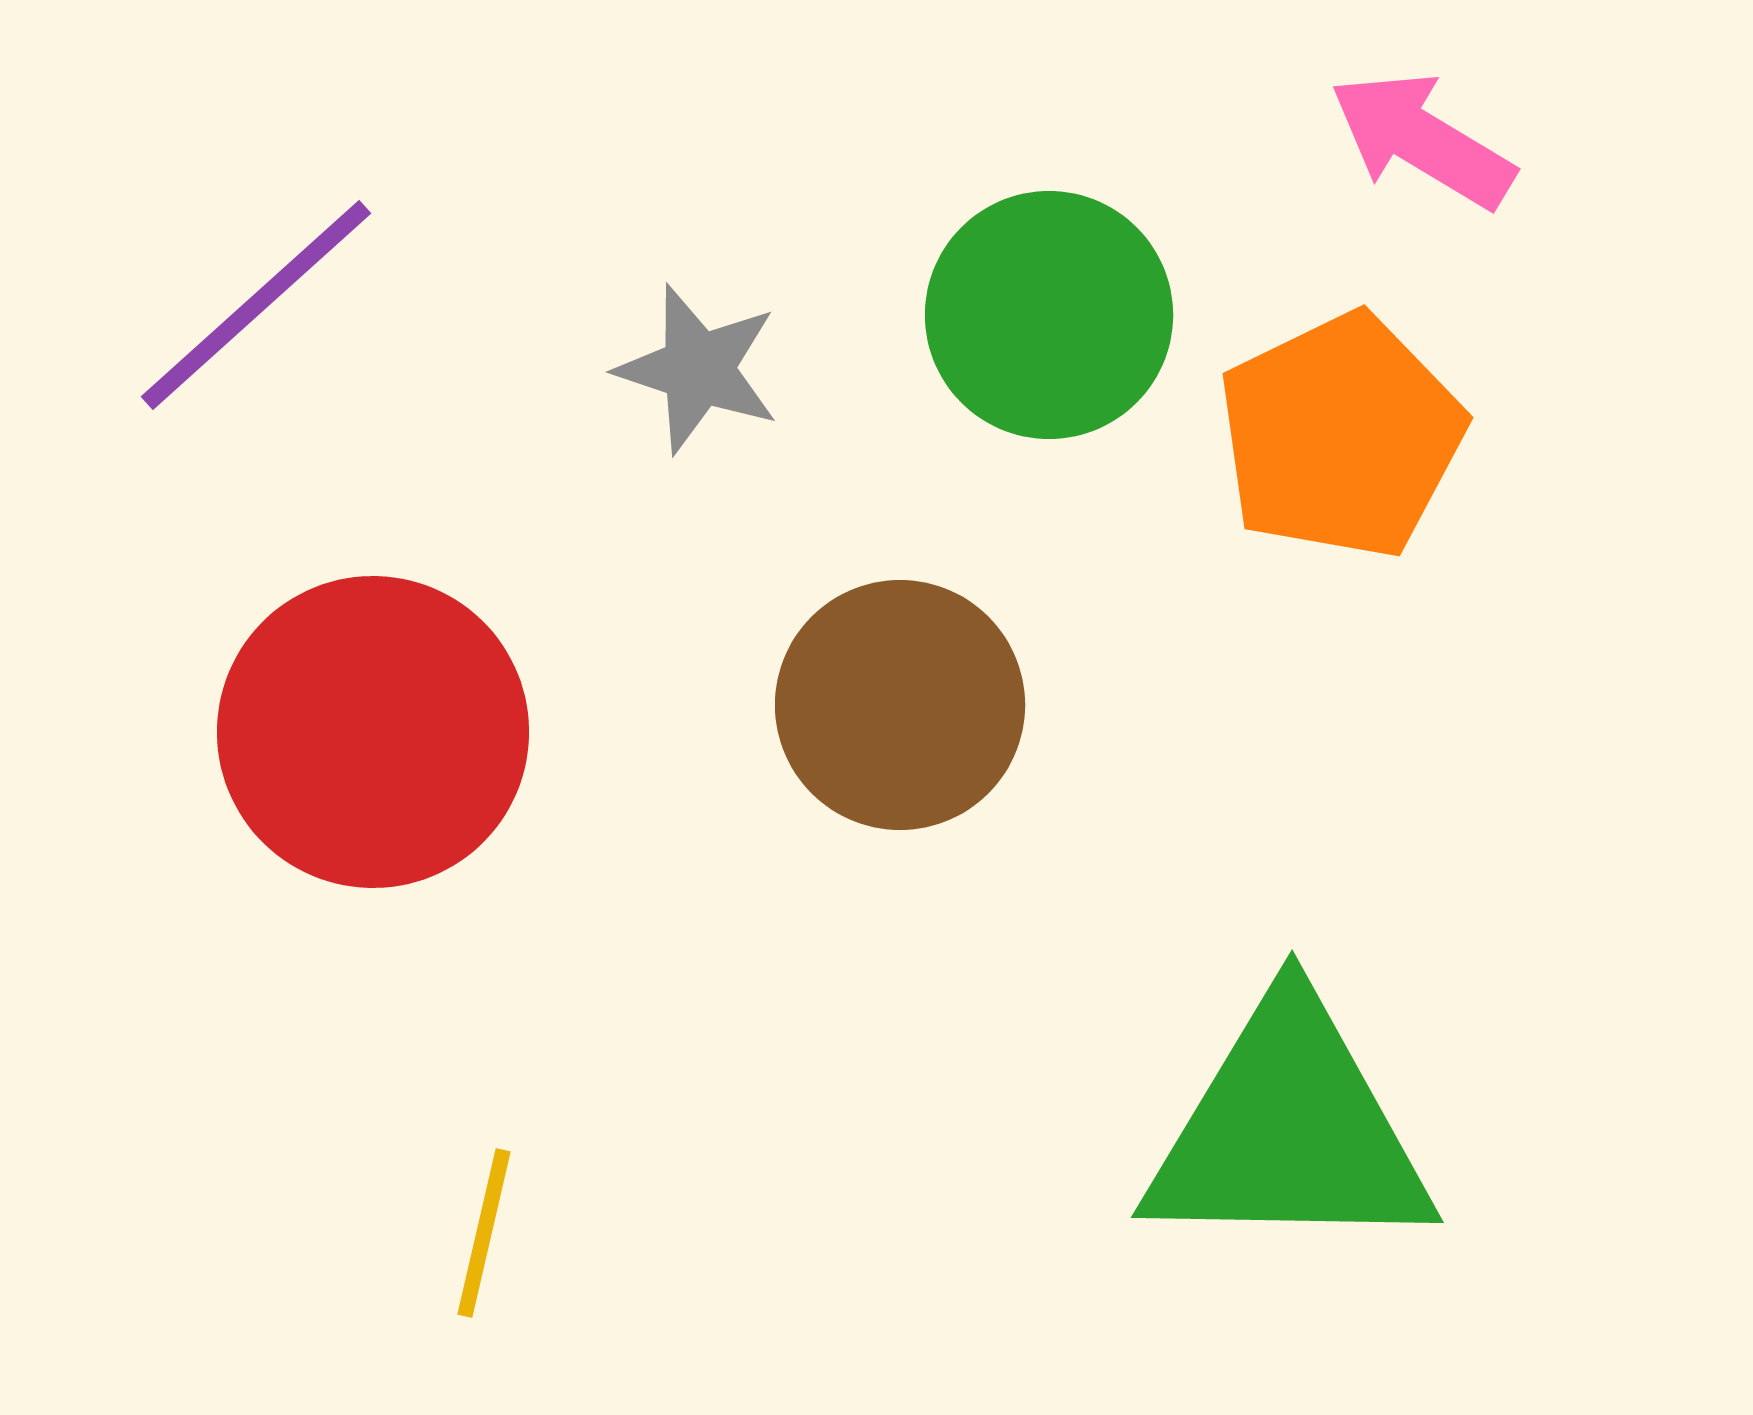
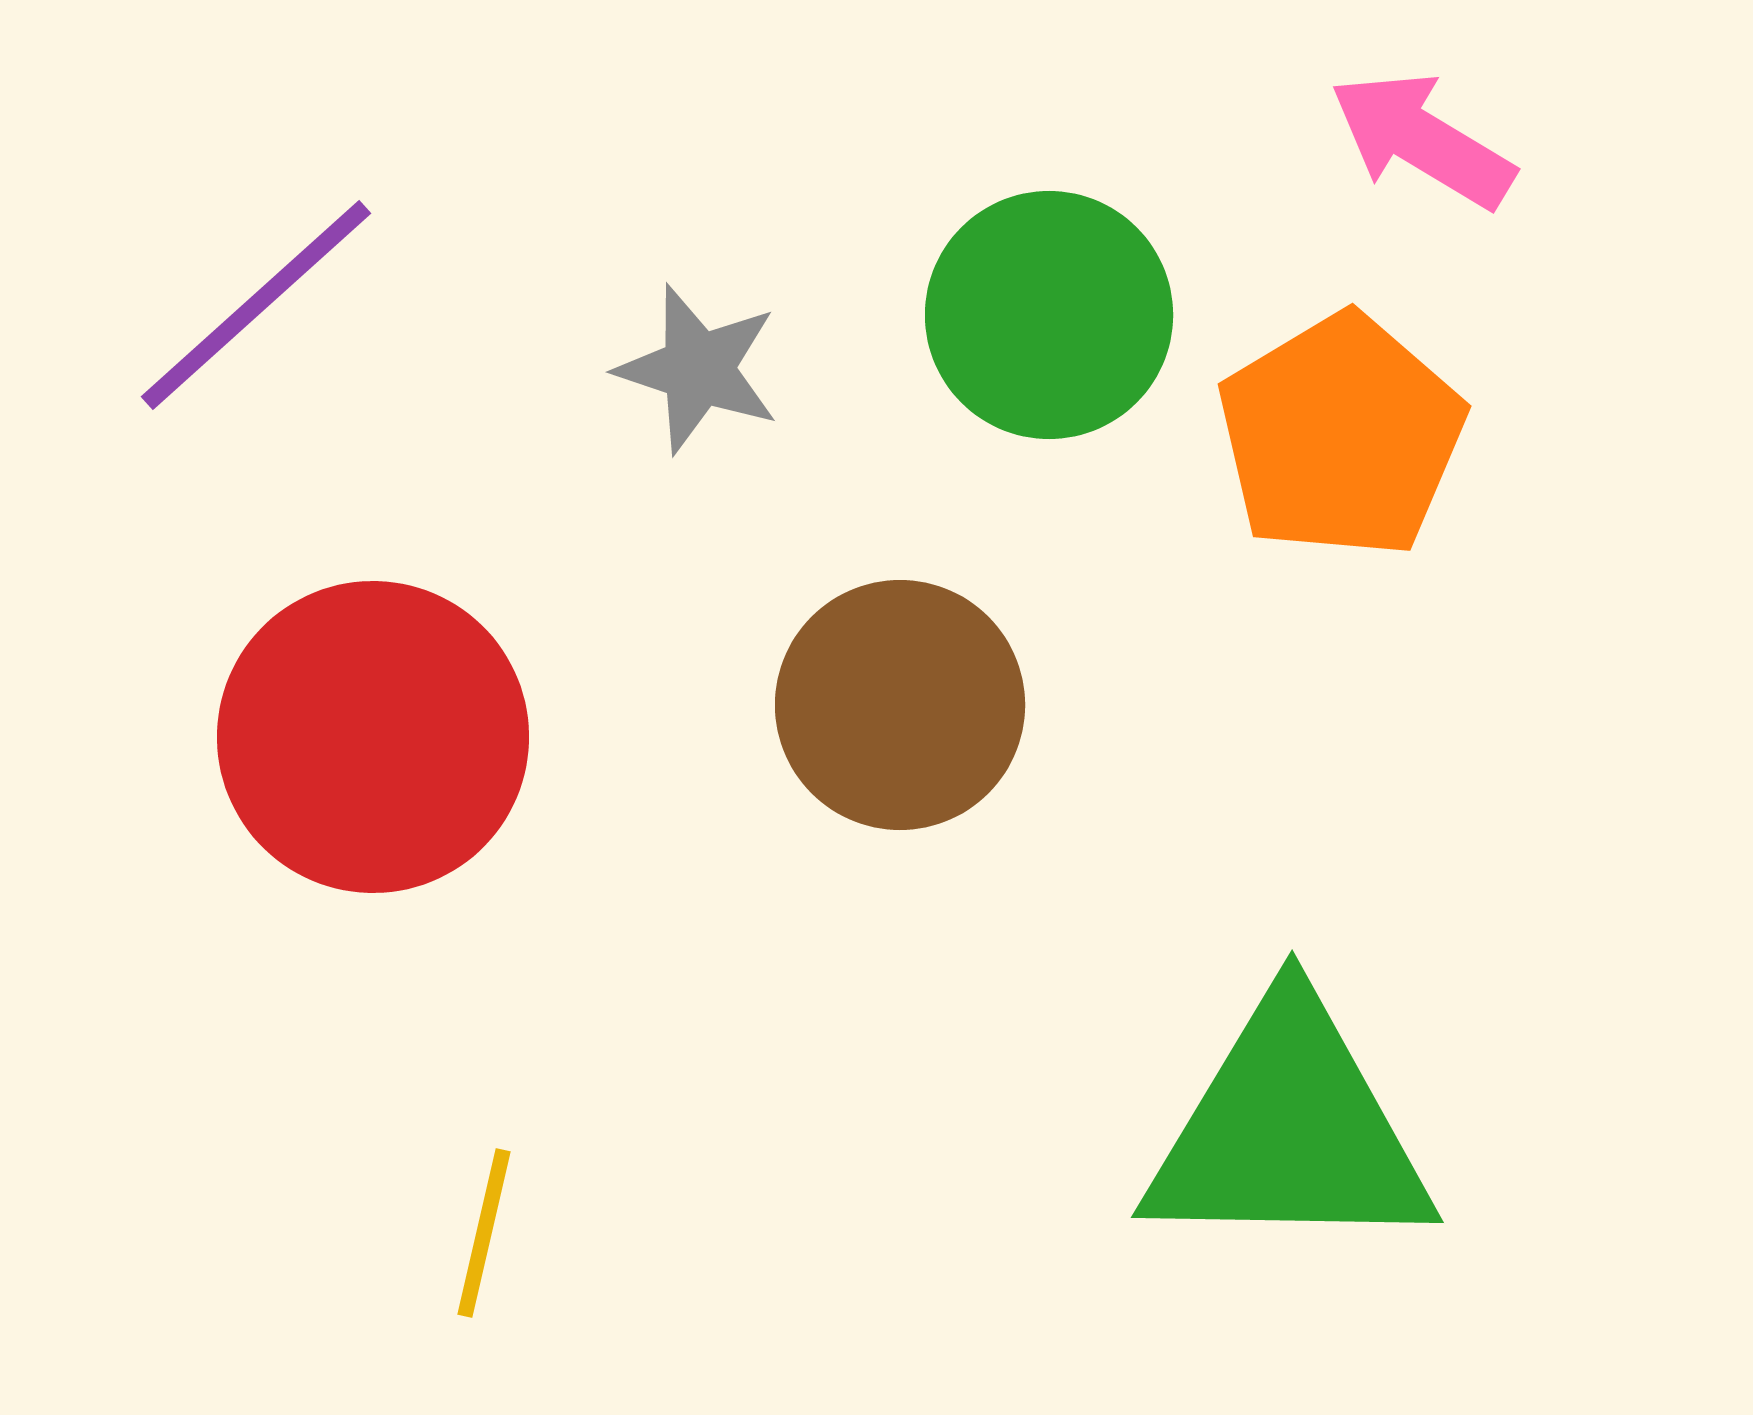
orange pentagon: rotated 5 degrees counterclockwise
red circle: moved 5 px down
